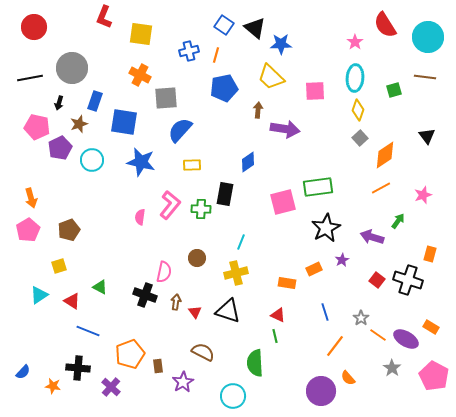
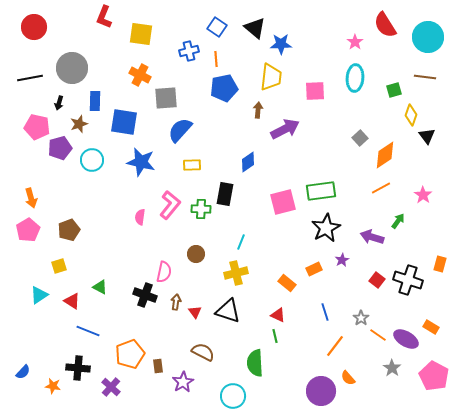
blue square at (224, 25): moved 7 px left, 2 px down
orange line at (216, 55): moved 4 px down; rotated 21 degrees counterclockwise
yellow trapezoid at (271, 77): rotated 128 degrees counterclockwise
blue rectangle at (95, 101): rotated 18 degrees counterclockwise
yellow diamond at (358, 110): moved 53 px right, 5 px down
purple arrow at (285, 129): rotated 36 degrees counterclockwise
purple pentagon at (60, 148): rotated 10 degrees clockwise
green rectangle at (318, 187): moved 3 px right, 4 px down
pink star at (423, 195): rotated 18 degrees counterclockwise
orange rectangle at (430, 254): moved 10 px right, 10 px down
brown circle at (197, 258): moved 1 px left, 4 px up
orange rectangle at (287, 283): rotated 30 degrees clockwise
